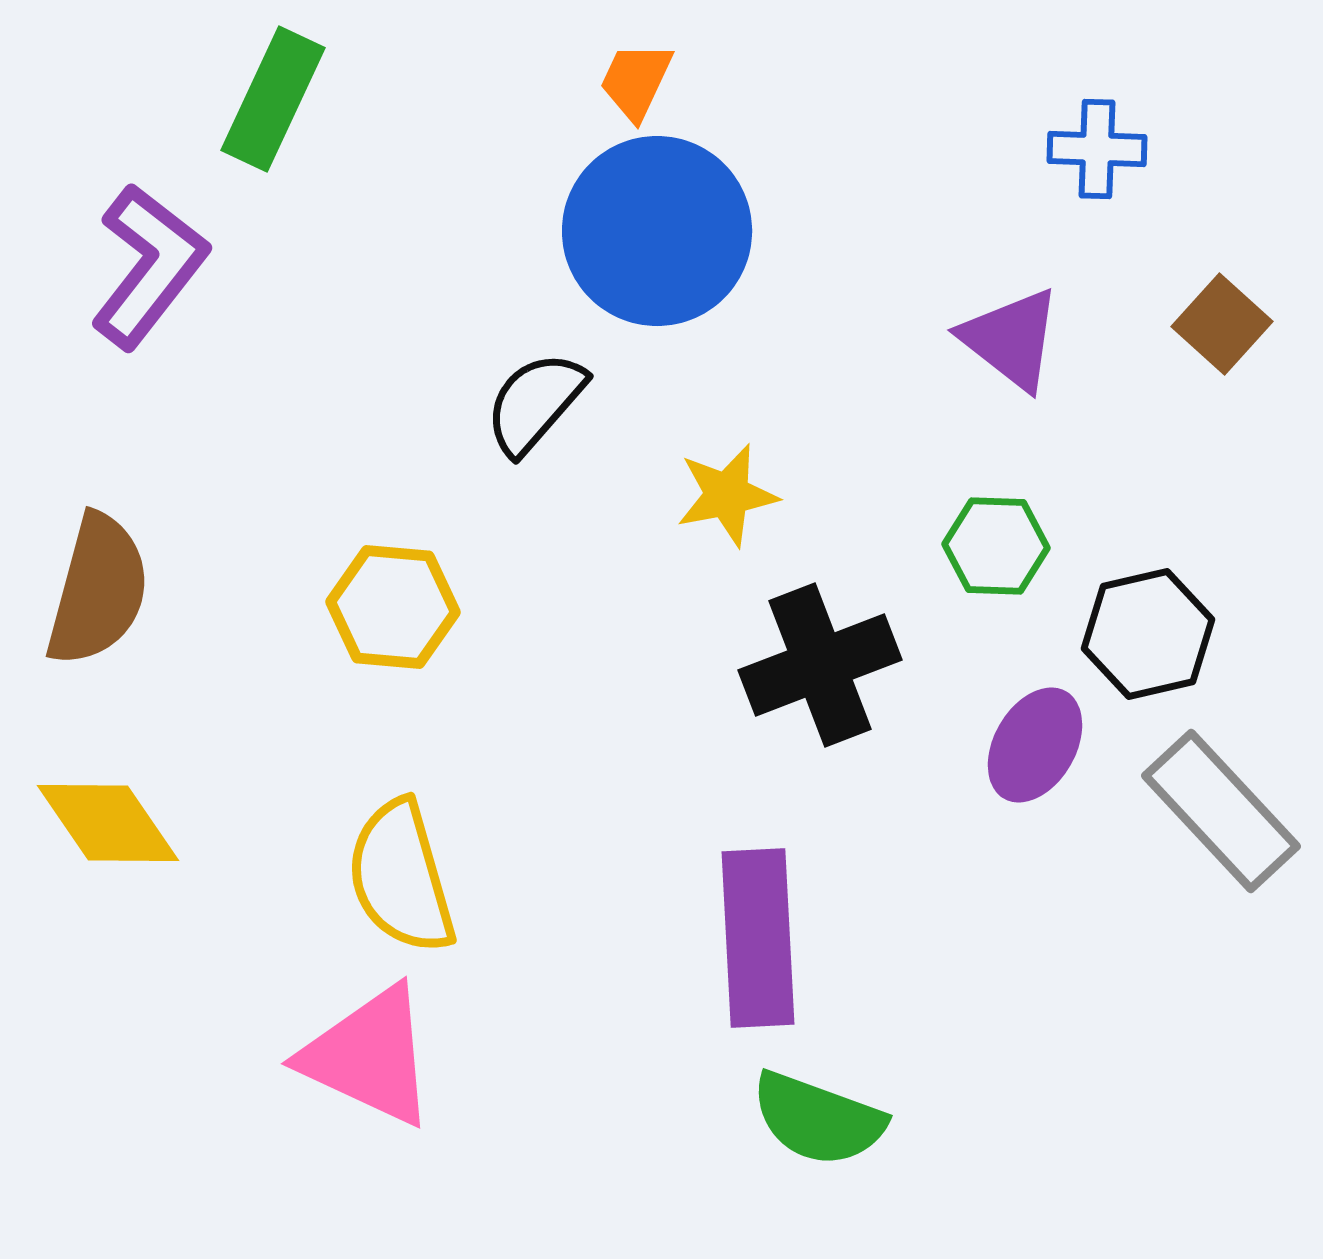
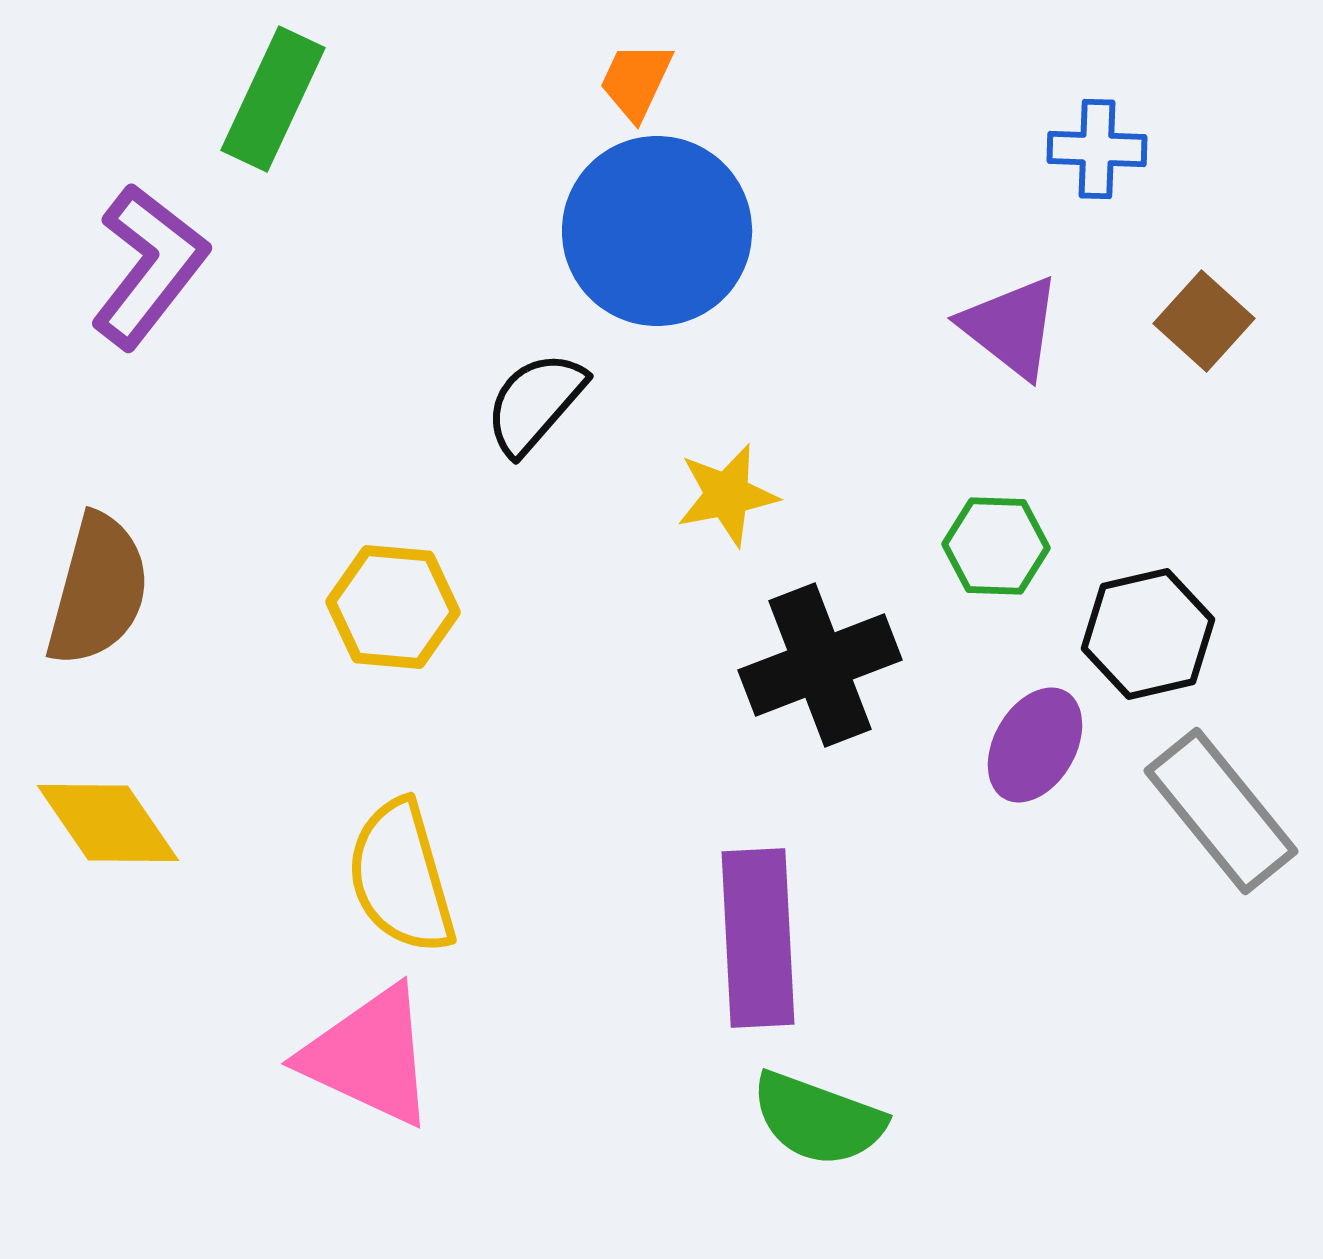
brown square: moved 18 px left, 3 px up
purple triangle: moved 12 px up
gray rectangle: rotated 4 degrees clockwise
